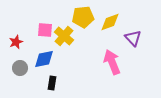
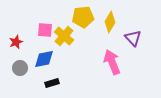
yellow diamond: rotated 40 degrees counterclockwise
black rectangle: rotated 64 degrees clockwise
